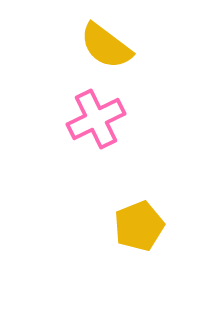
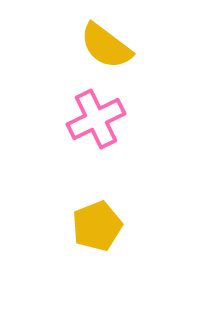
yellow pentagon: moved 42 px left
